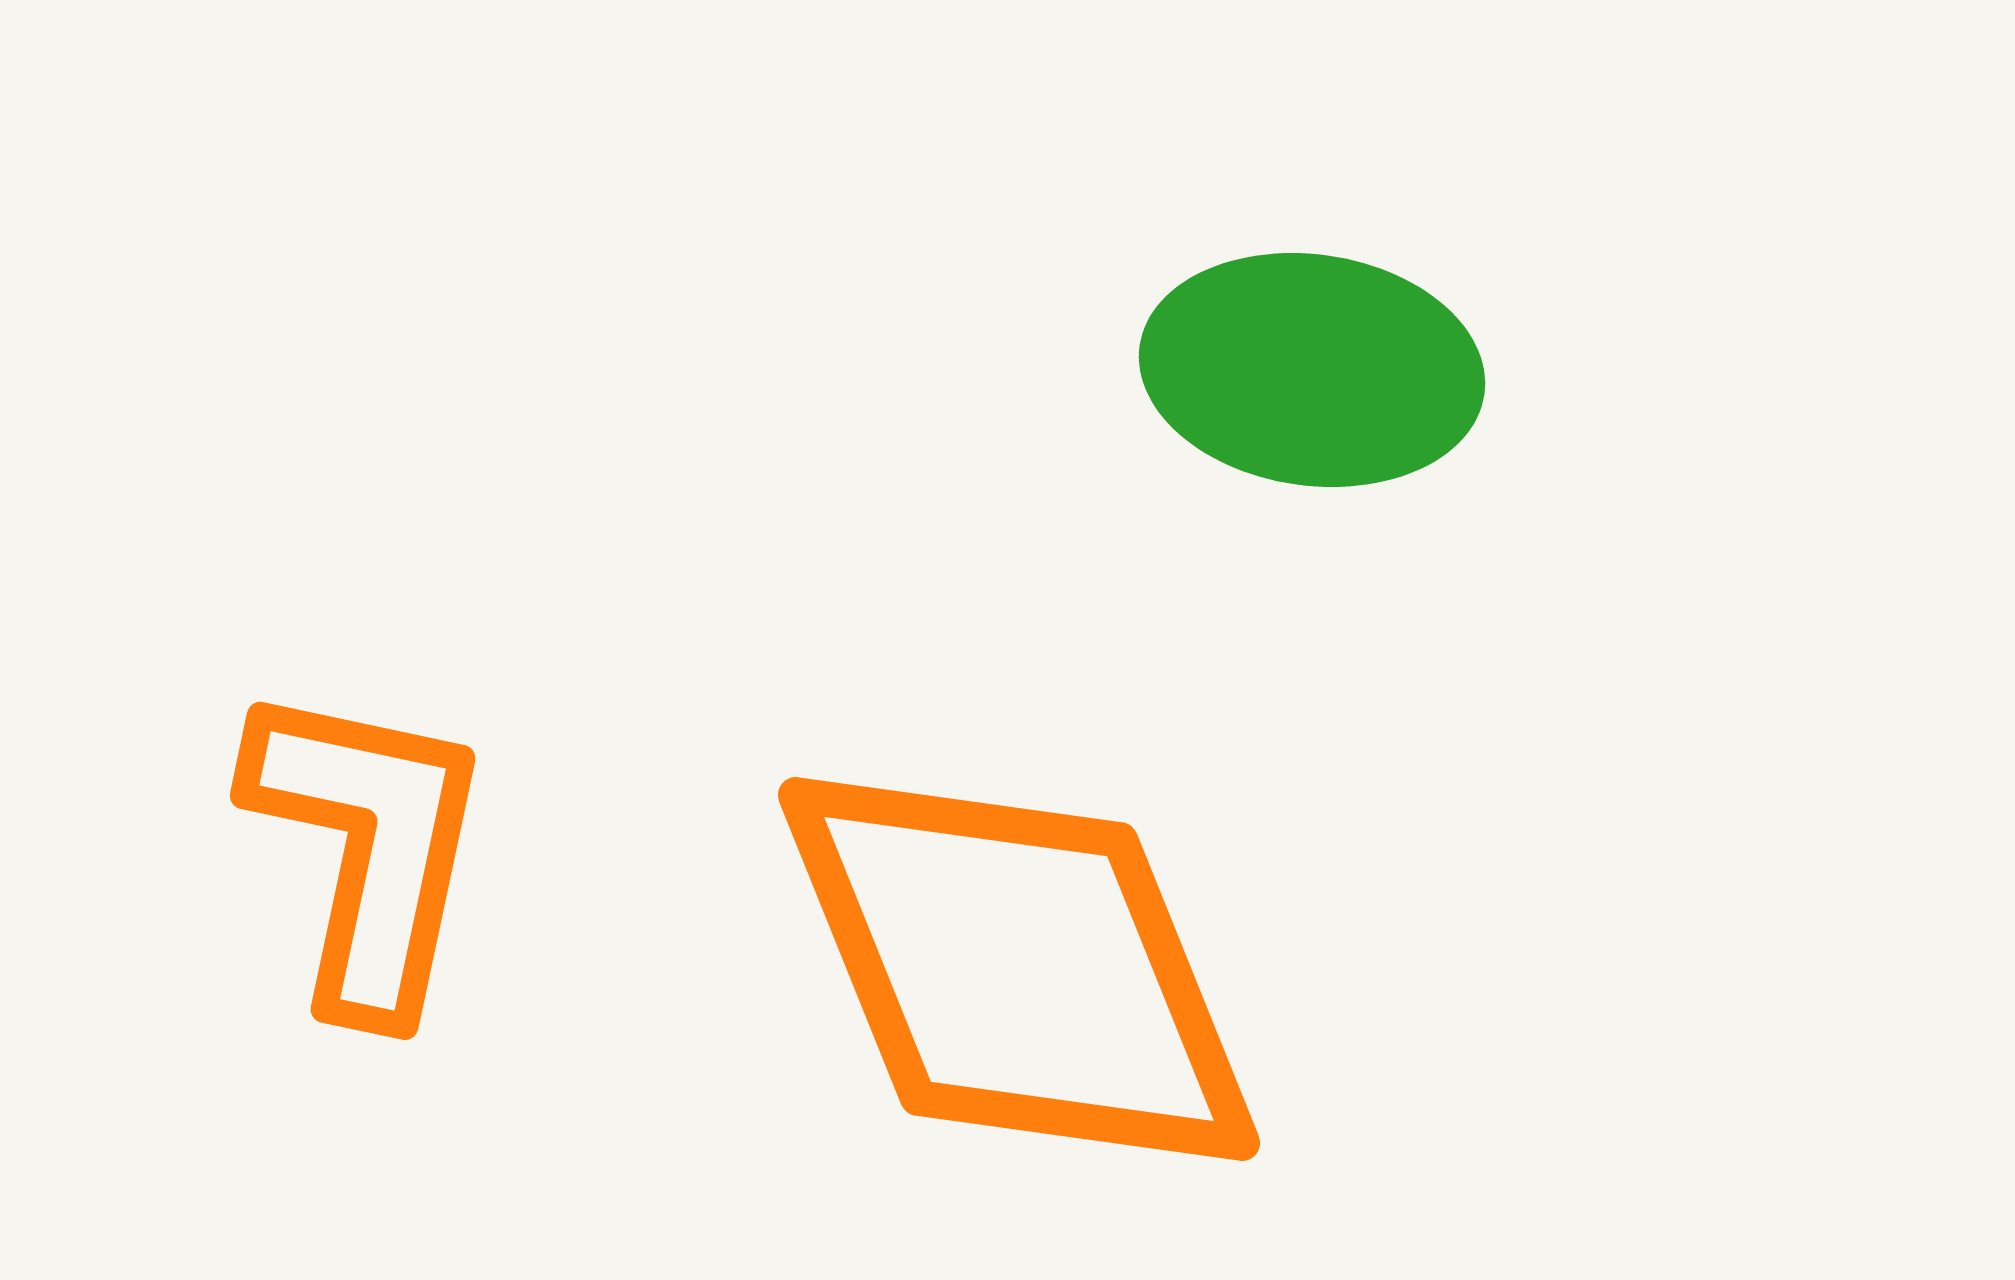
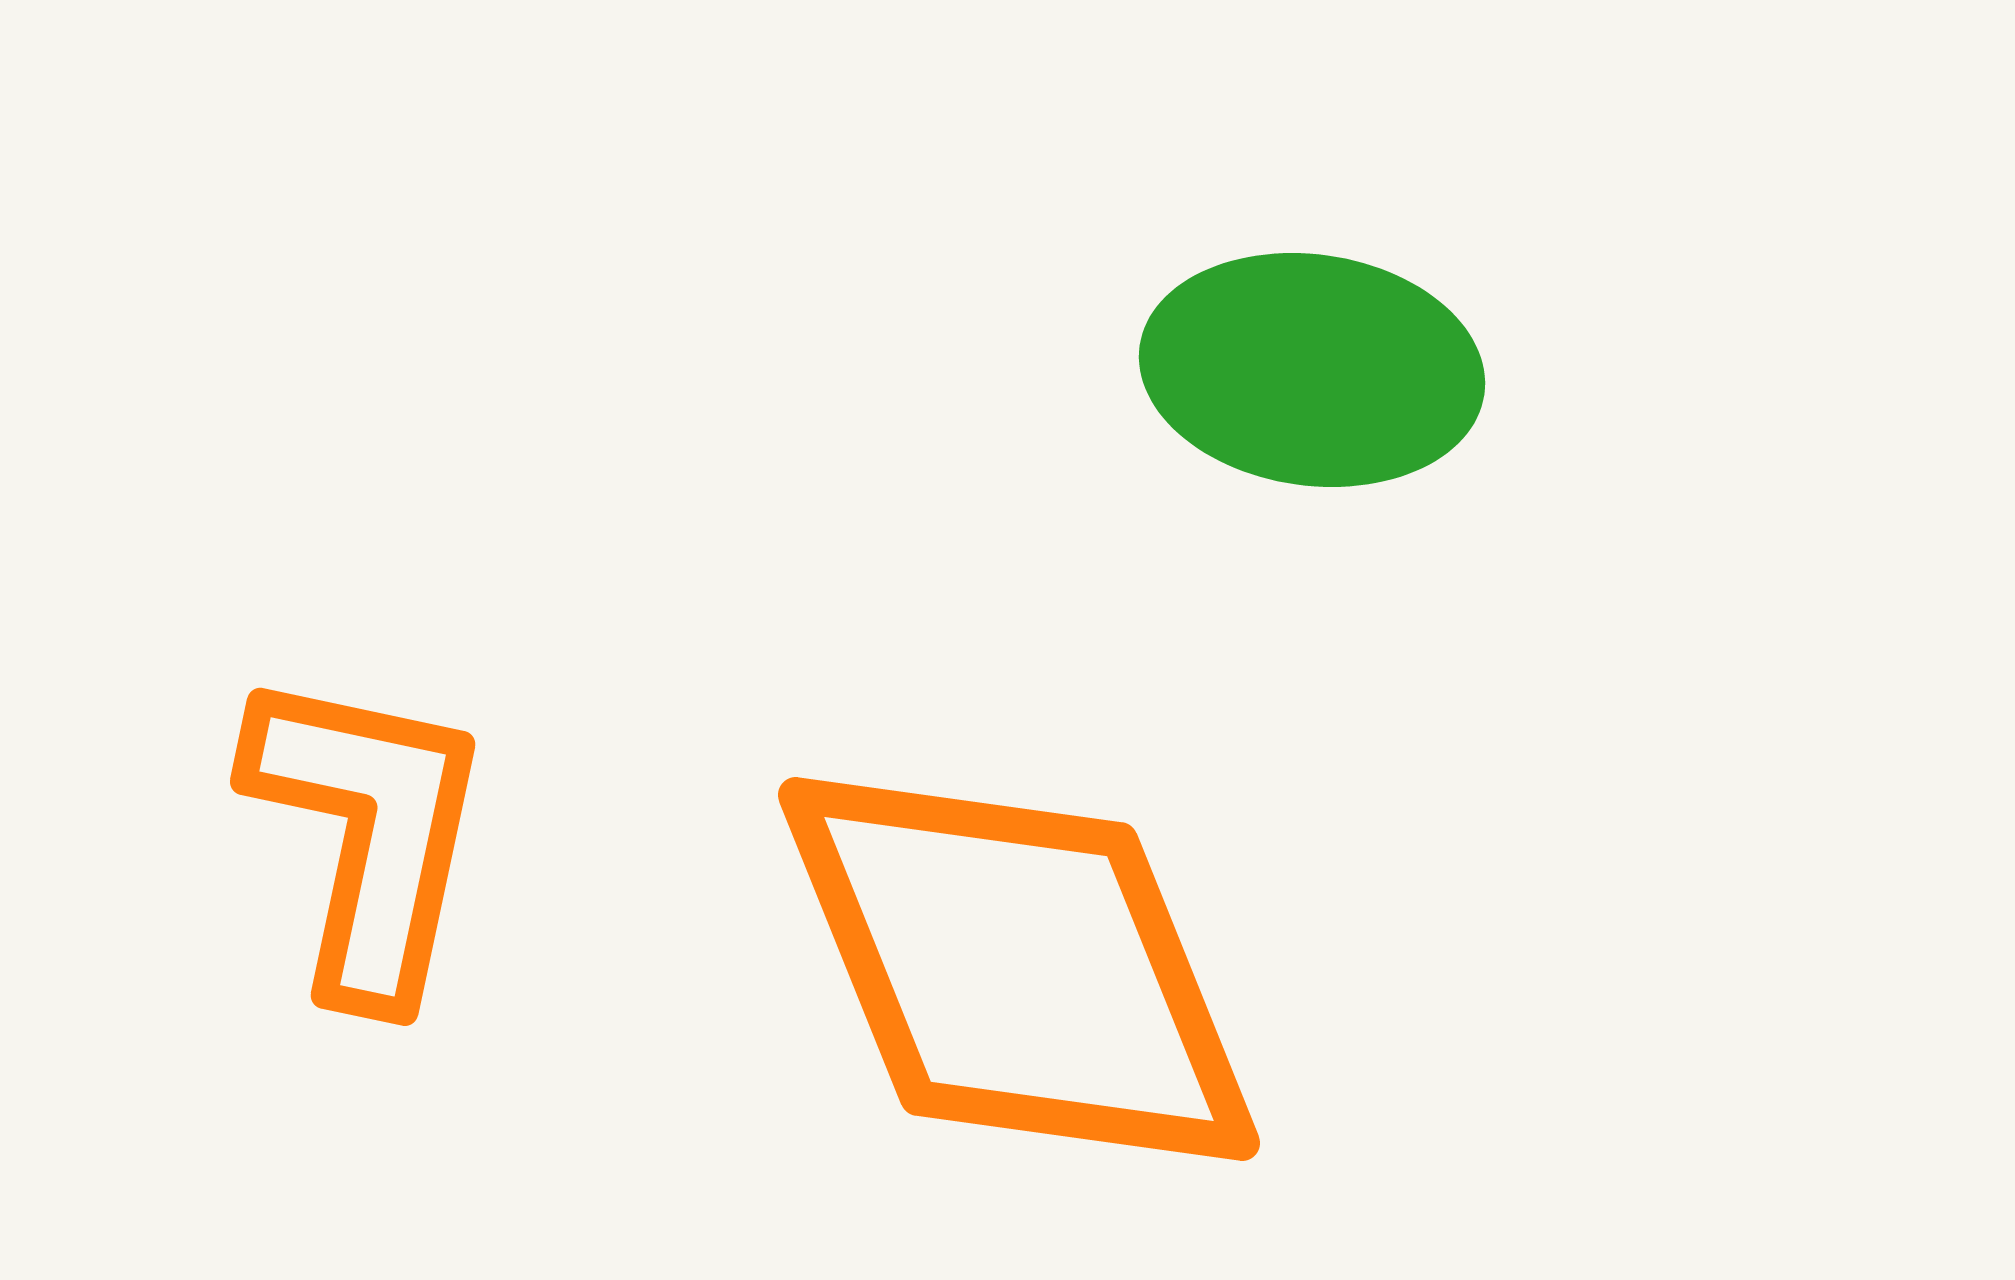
orange L-shape: moved 14 px up
